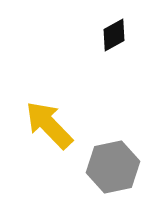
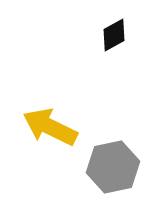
yellow arrow: moved 1 px right, 2 px down; rotated 20 degrees counterclockwise
